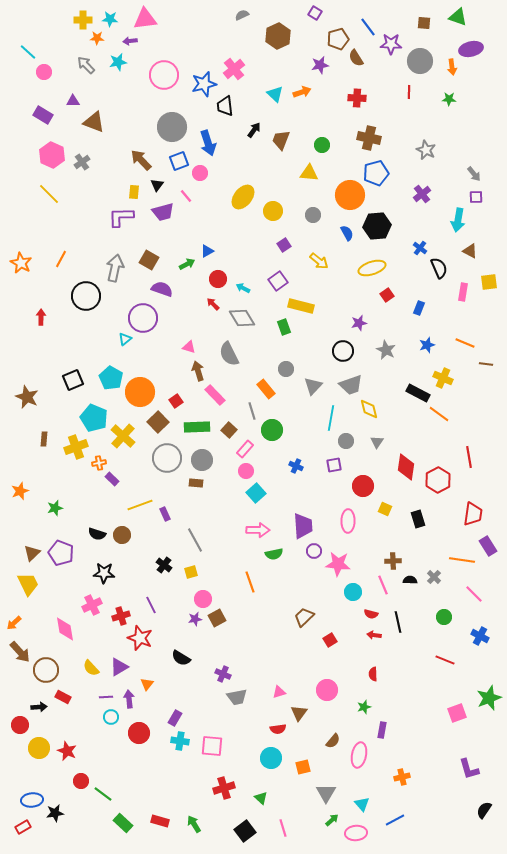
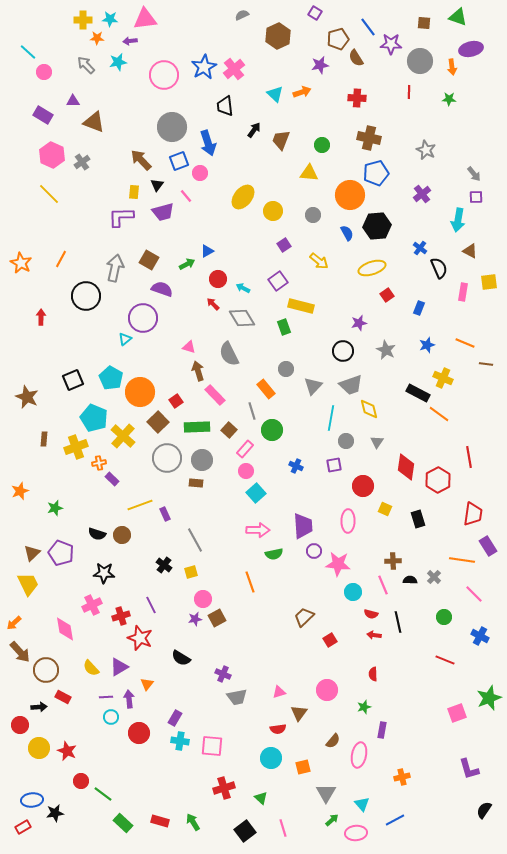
blue star at (204, 84): moved 17 px up; rotated 15 degrees counterclockwise
green arrow at (194, 824): moved 1 px left, 2 px up
